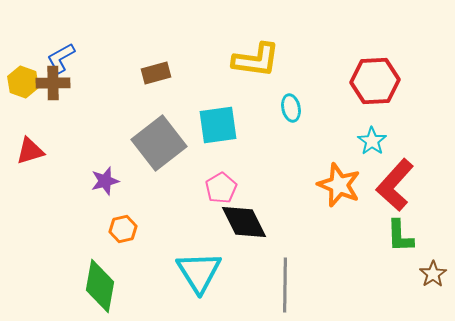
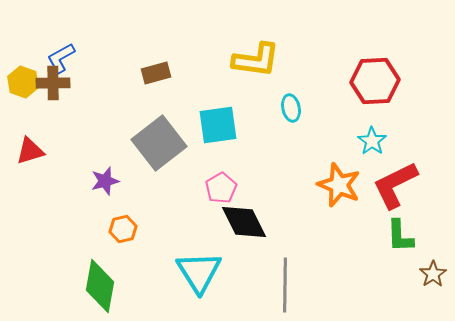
red L-shape: rotated 22 degrees clockwise
